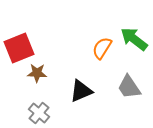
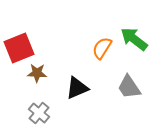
black triangle: moved 4 px left, 3 px up
